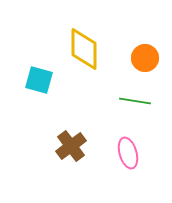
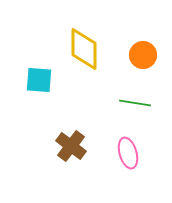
orange circle: moved 2 px left, 3 px up
cyan square: rotated 12 degrees counterclockwise
green line: moved 2 px down
brown cross: rotated 16 degrees counterclockwise
